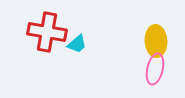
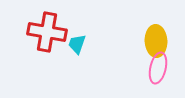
cyan trapezoid: rotated 150 degrees clockwise
pink ellipse: moved 3 px right, 1 px up
